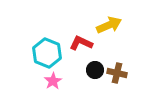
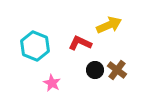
red L-shape: moved 1 px left
cyan hexagon: moved 12 px left, 7 px up
brown cross: moved 3 px up; rotated 24 degrees clockwise
pink star: moved 1 px left, 2 px down; rotated 12 degrees counterclockwise
